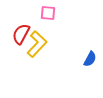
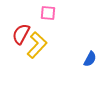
yellow L-shape: moved 1 px down
